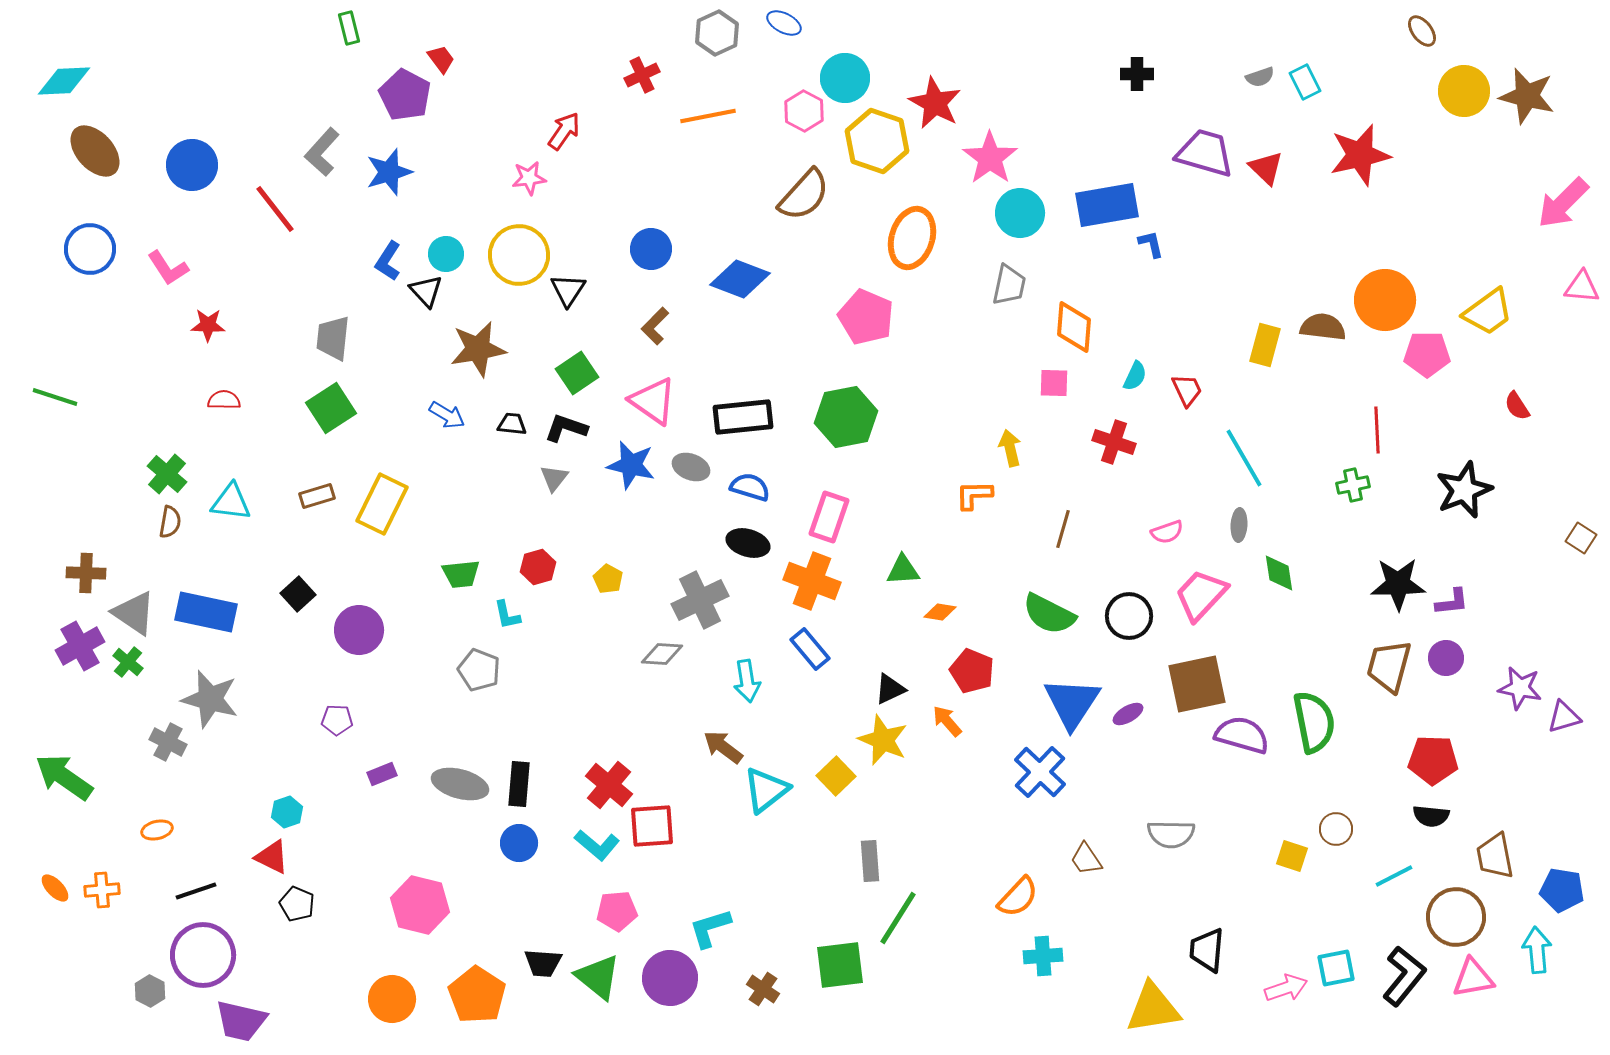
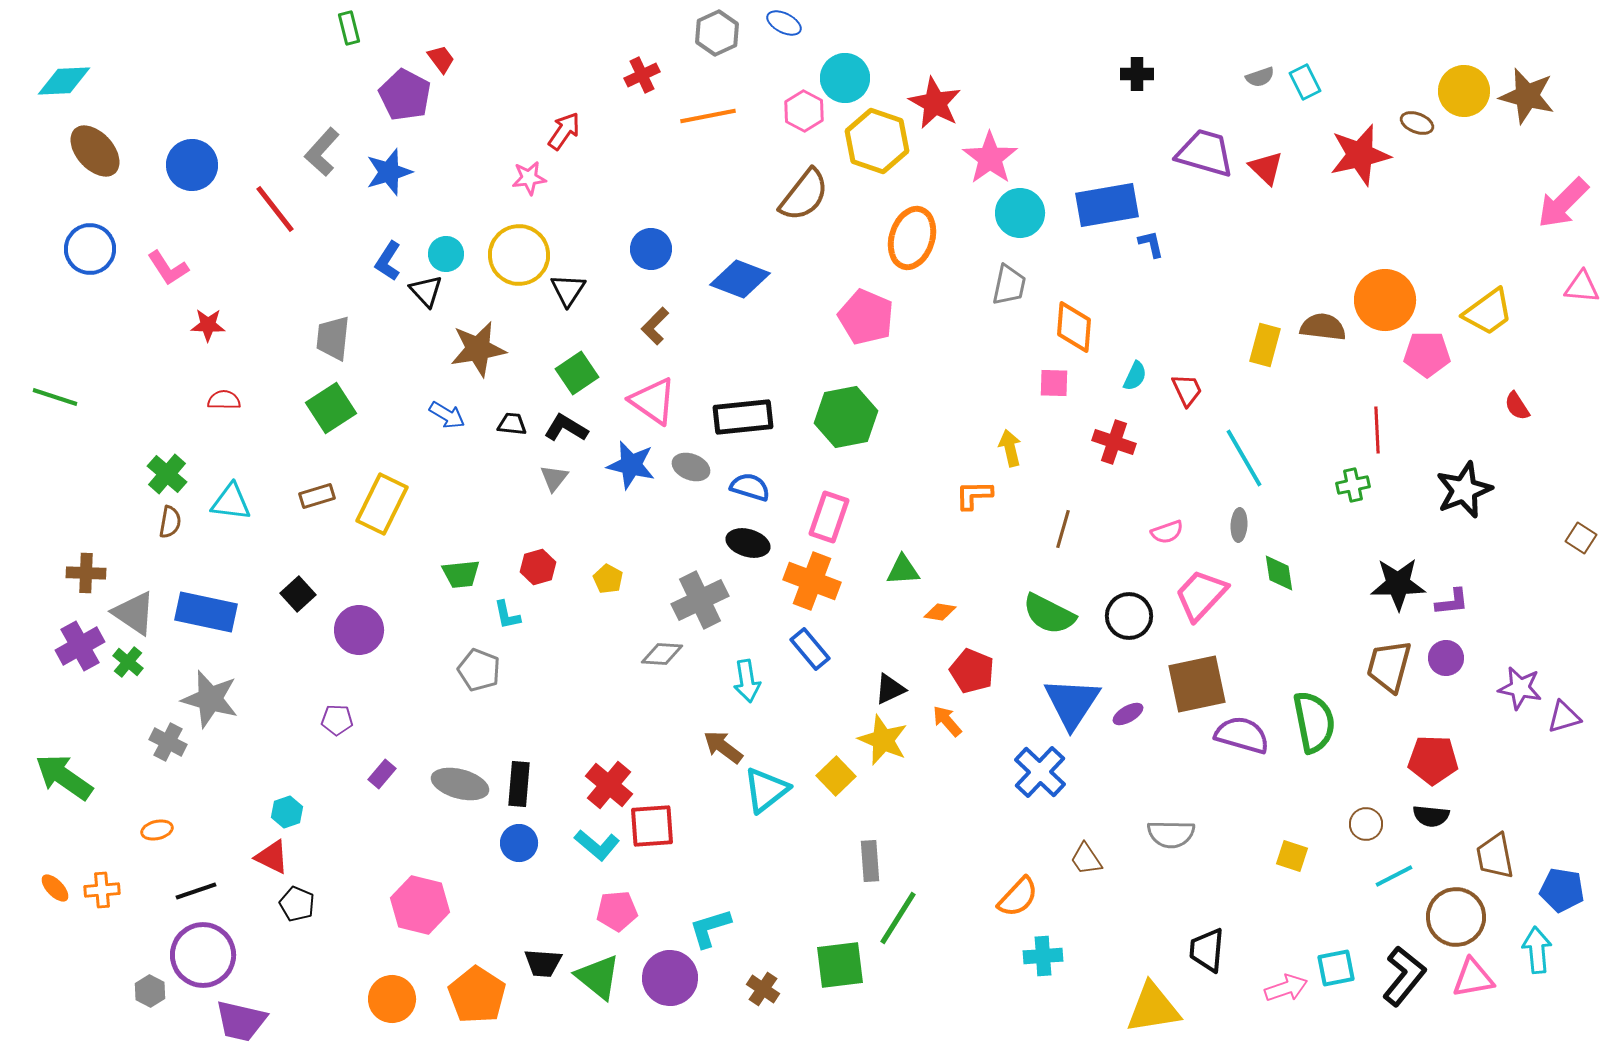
brown ellipse at (1422, 31): moved 5 px left, 92 px down; rotated 32 degrees counterclockwise
brown semicircle at (804, 195): rotated 4 degrees counterclockwise
black L-shape at (566, 428): rotated 12 degrees clockwise
purple rectangle at (382, 774): rotated 28 degrees counterclockwise
brown circle at (1336, 829): moved 30 px right, 5 px up
